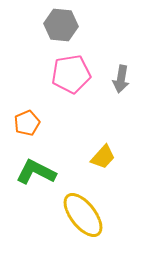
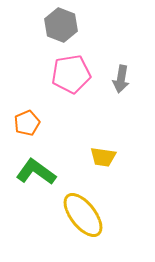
gray hexagon: rotated 16 degrees clockwise
yellow trapezoid: rotated 56 degrees clockwise
green L-shape: rotated 9 degrees clockwise
